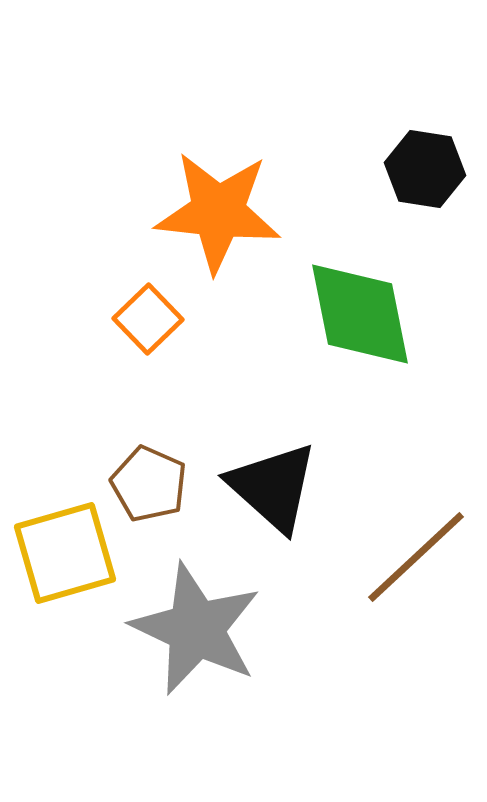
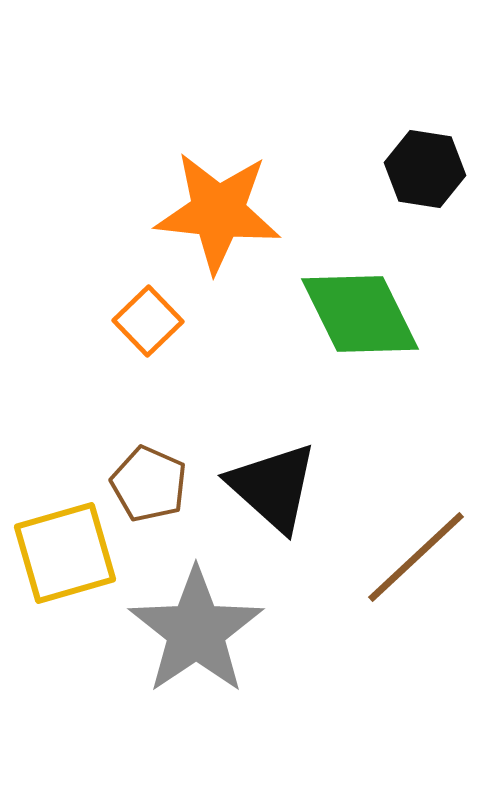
green diamond: rotated 15 degrees counterclockwise
orange square: moved 2 px down
gray star: moved 2 px down; rotated 13 degrees clockwise
